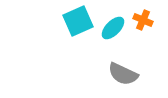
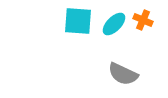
cyan square: rotated 28 degrees clockwise
cyan ellipse: moved 1 px right, 4 px up
